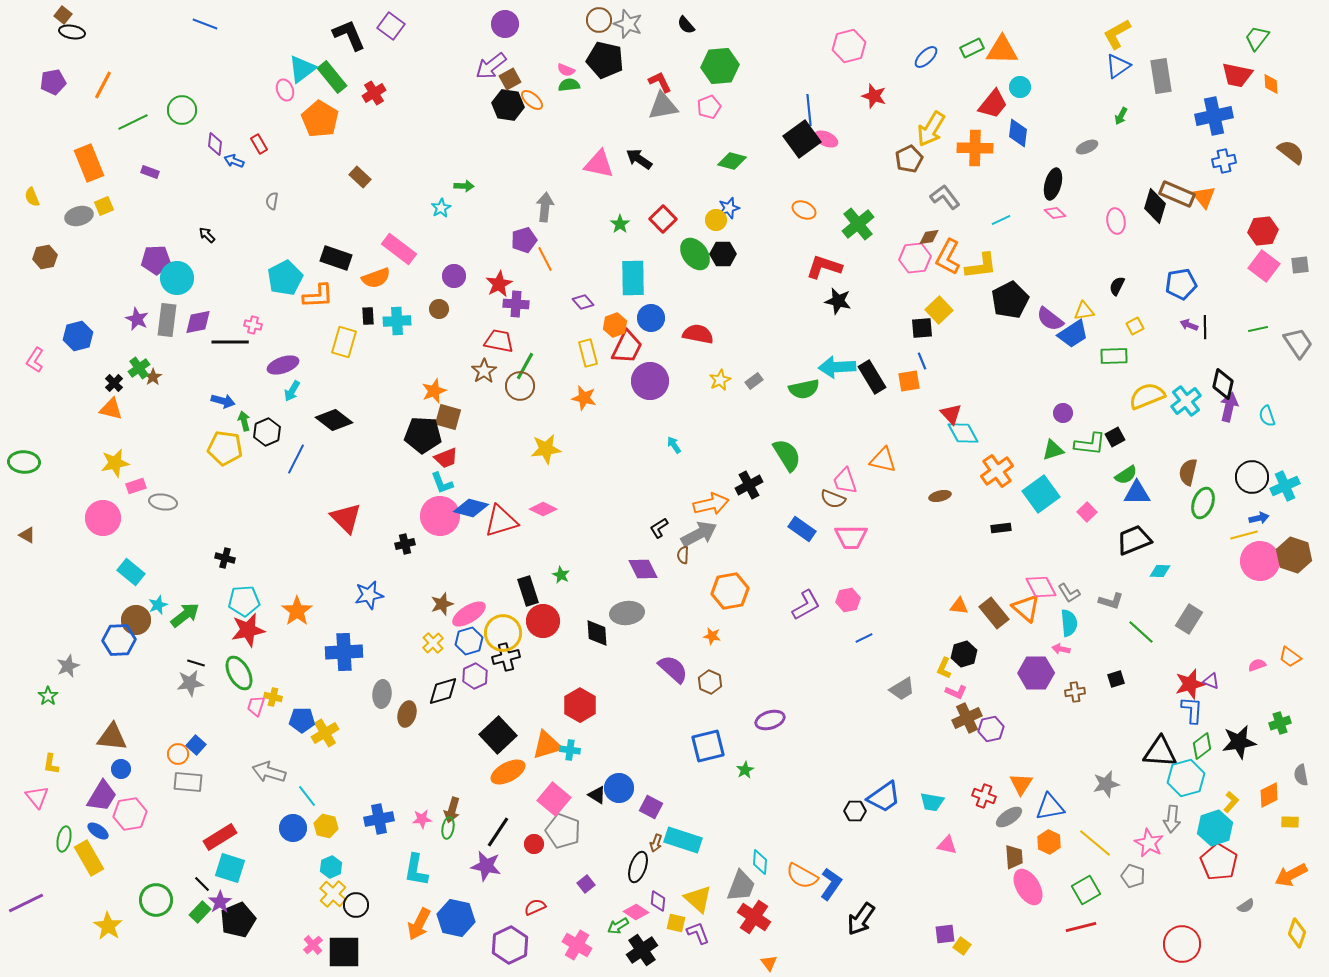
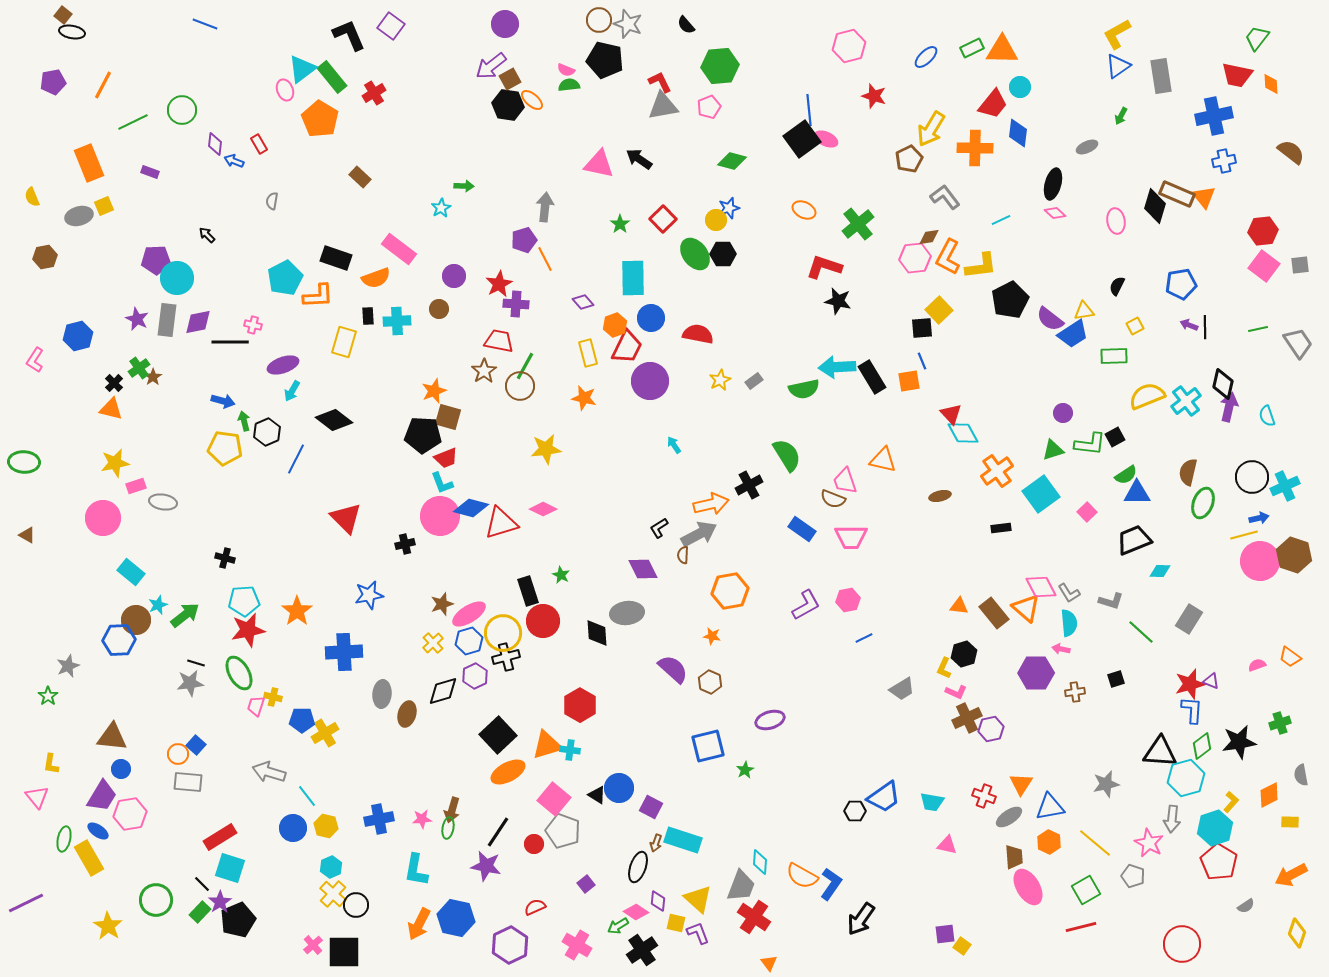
red triangle at (501, 521): moved 2 px down
